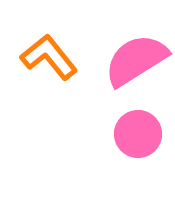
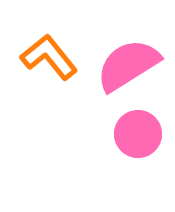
pink semicircle: moved 8 px left, 5 px down
